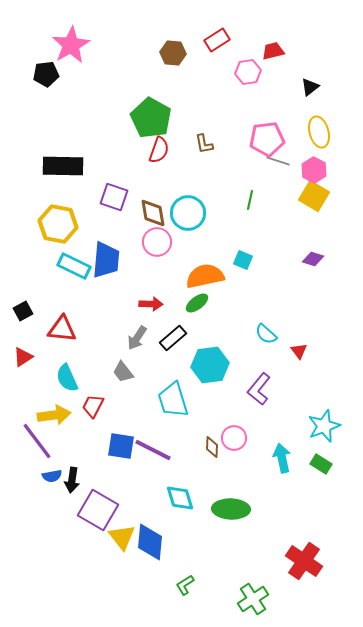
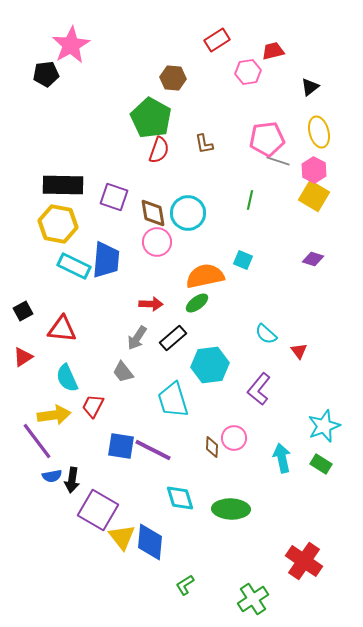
brown hexagon at (173, 53): moved 25 px down
black rectangle at (63, 166): moved 19 px down
